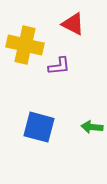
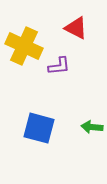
red triangle: moved 3 px right, 4 px down
yellow cross: moved 1 px left, 1 px down; rotated 12 degrees clockwise
blue square: moved 1 px down
